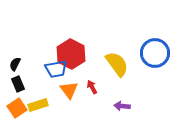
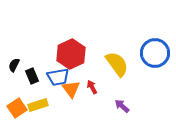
red hexagon: rotated 8 degrees clockwise
black semicircle: moved 1 px left, 1 px down
blue trapezoid: moved 2 px right, 8 px down
black rectangle: moved 14 px right, 8 px up
orange triangle: moved 2 px right, 1 px up
purple arrow: rotated 35 degrees clockwise
